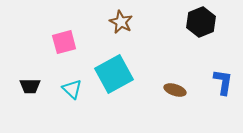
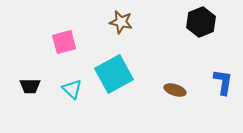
brown star: rotated 15 degrees counterclockwise
